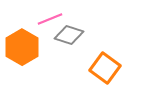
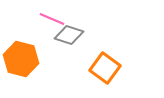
pink line: moved 2 px right; rotated 45 degrees clockwise
orange hexagon: moved 1 px left, 12 px down; rotated 16 degrees counterclockwise
